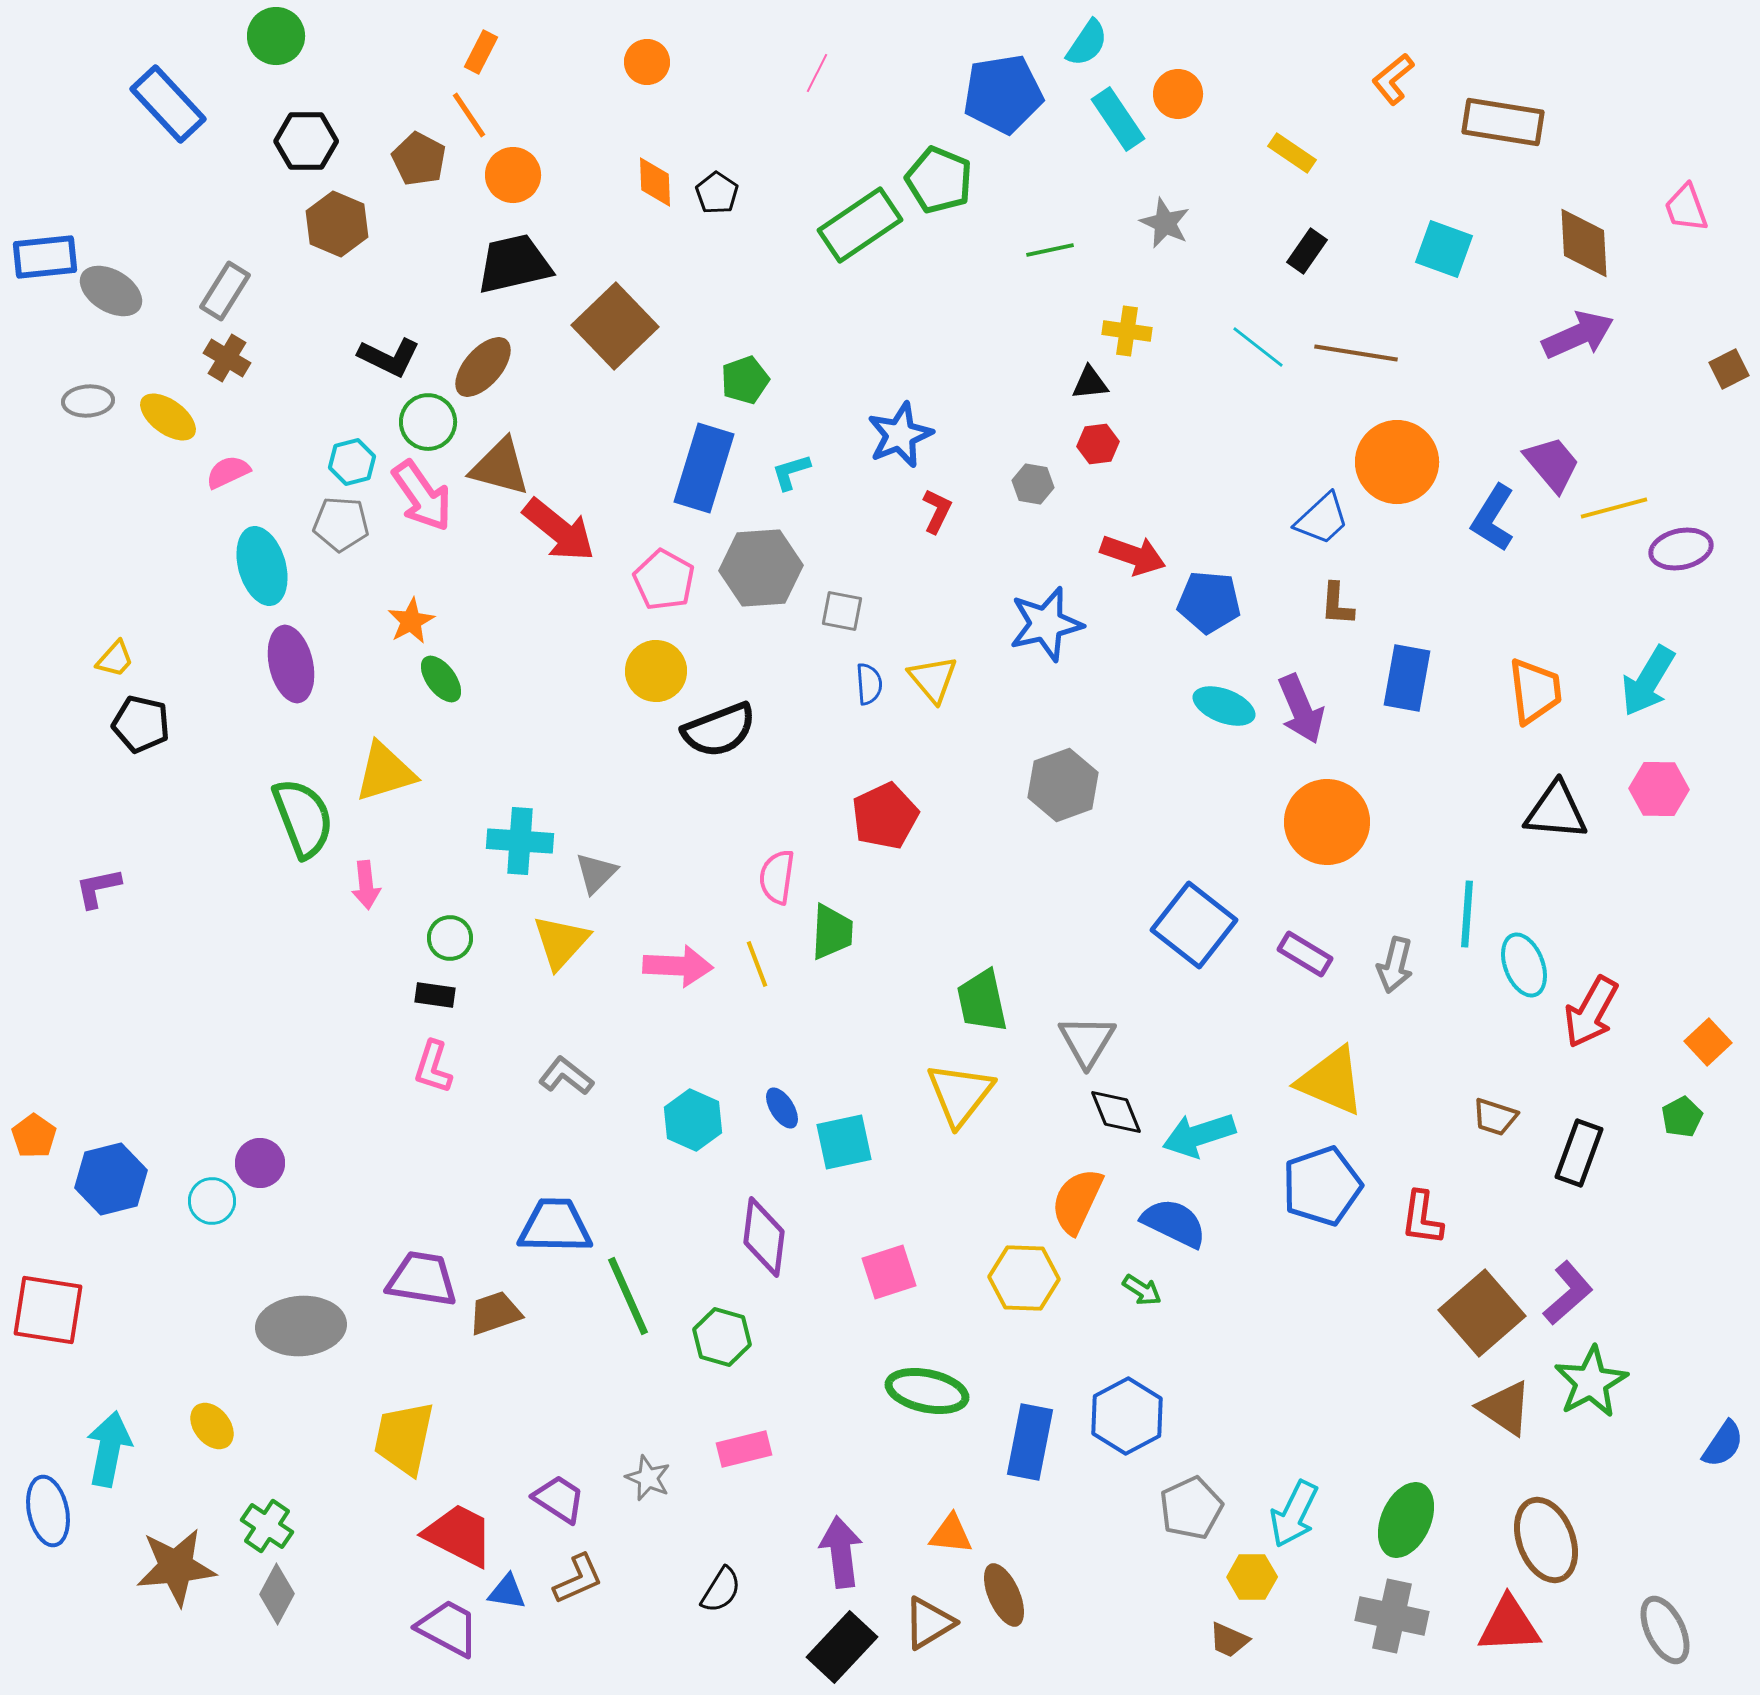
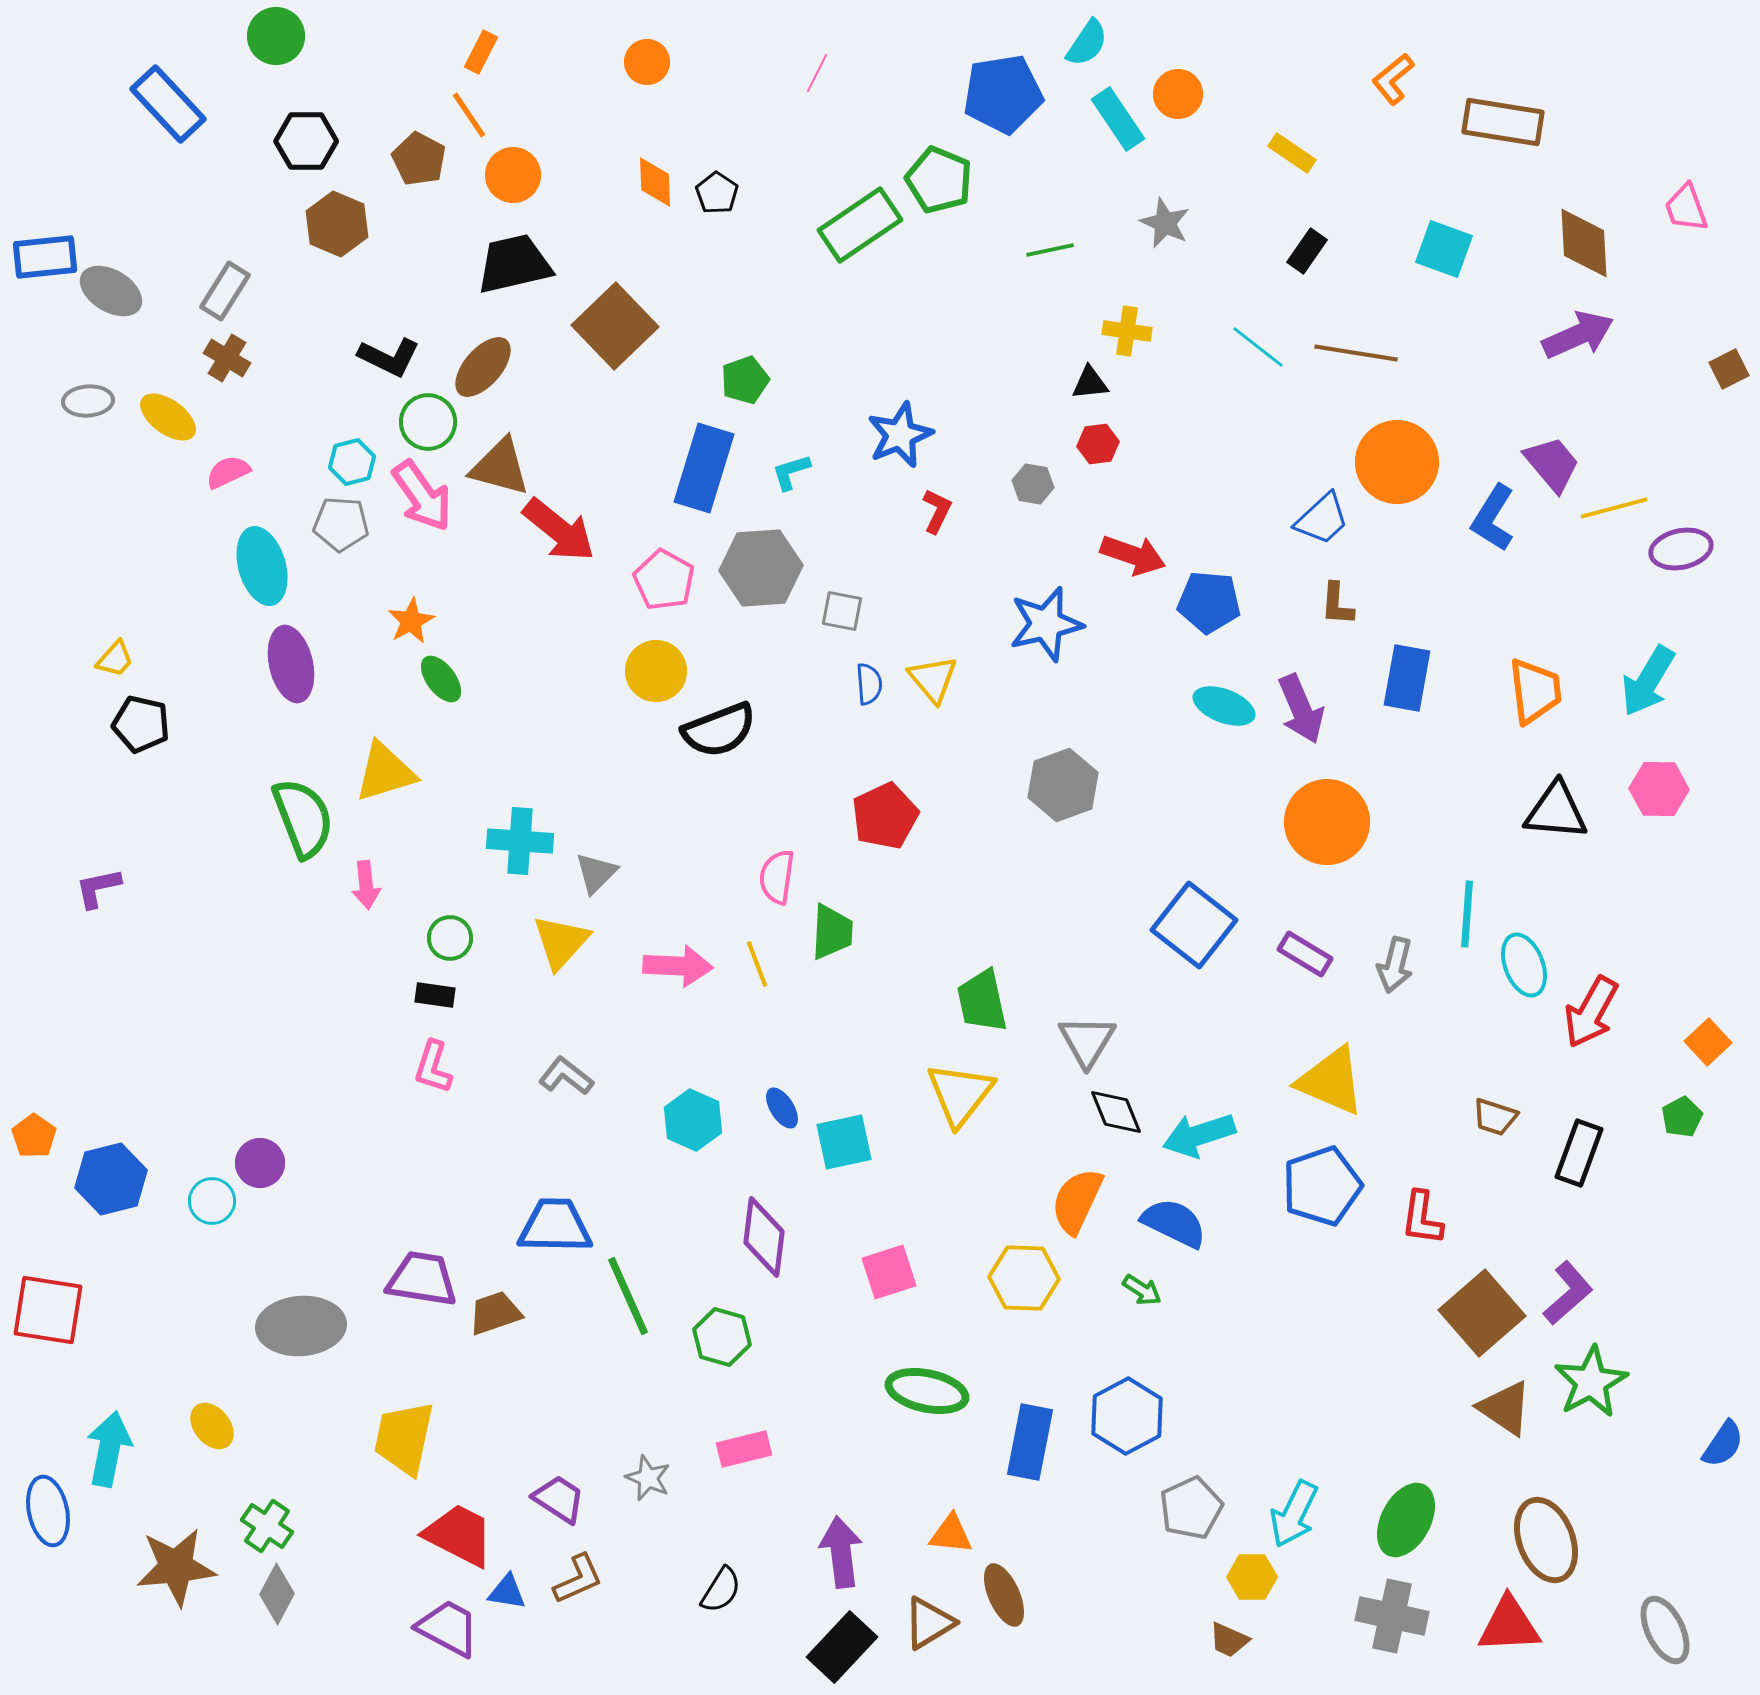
green ellipse at (1406, 1520): rotated 4 degrees clockwise
